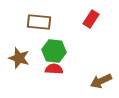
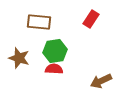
green hexagon: moved 1 px right; rotated 15 degrees counterclockwise
